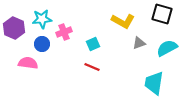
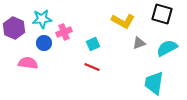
blue circle: moved 2 px right, 1 px up
